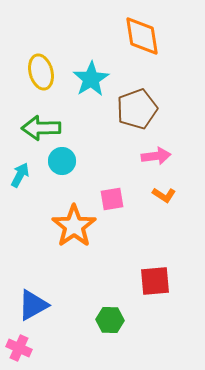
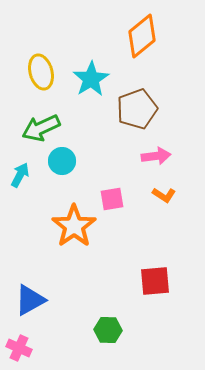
orange diamond: rotated 60 degrees clockwise
green arrow: rotated 24 degrees counterclockwise
blue triangle: moved 3 px left, 5 px up
green hexagon: moved 2 px left, 10 px down
